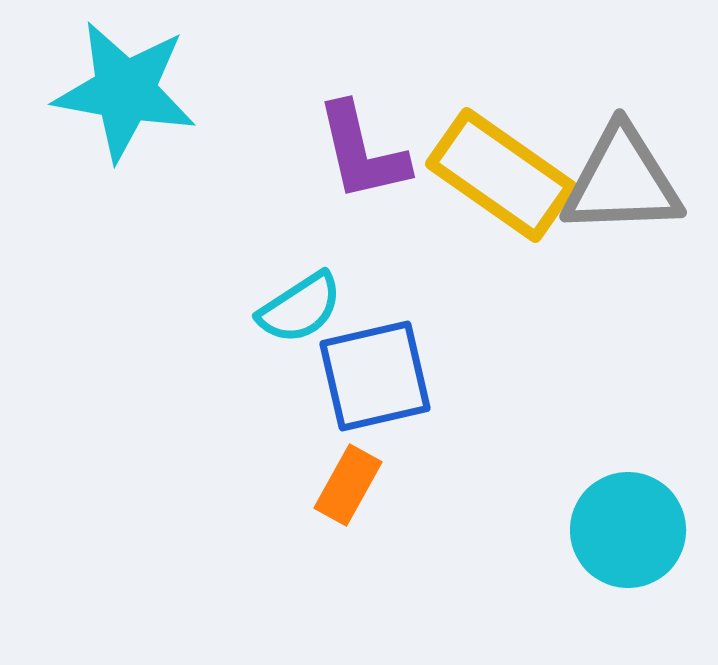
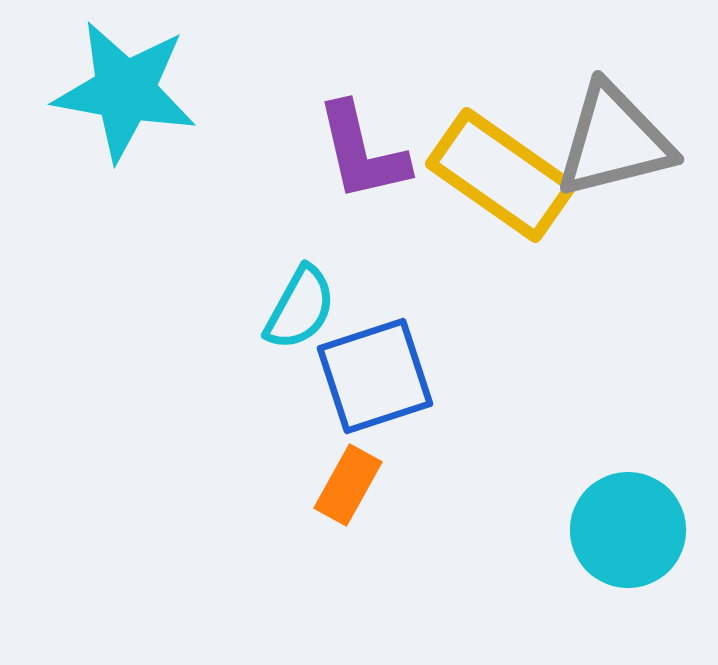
gray triangle: moved 8 px left, 40 px up; rotated 12 degrees counterclockwise
cyan semicircle: rotated 28 degrees counterclockwise
blue square: rotated 5 degrees counterclockwise
